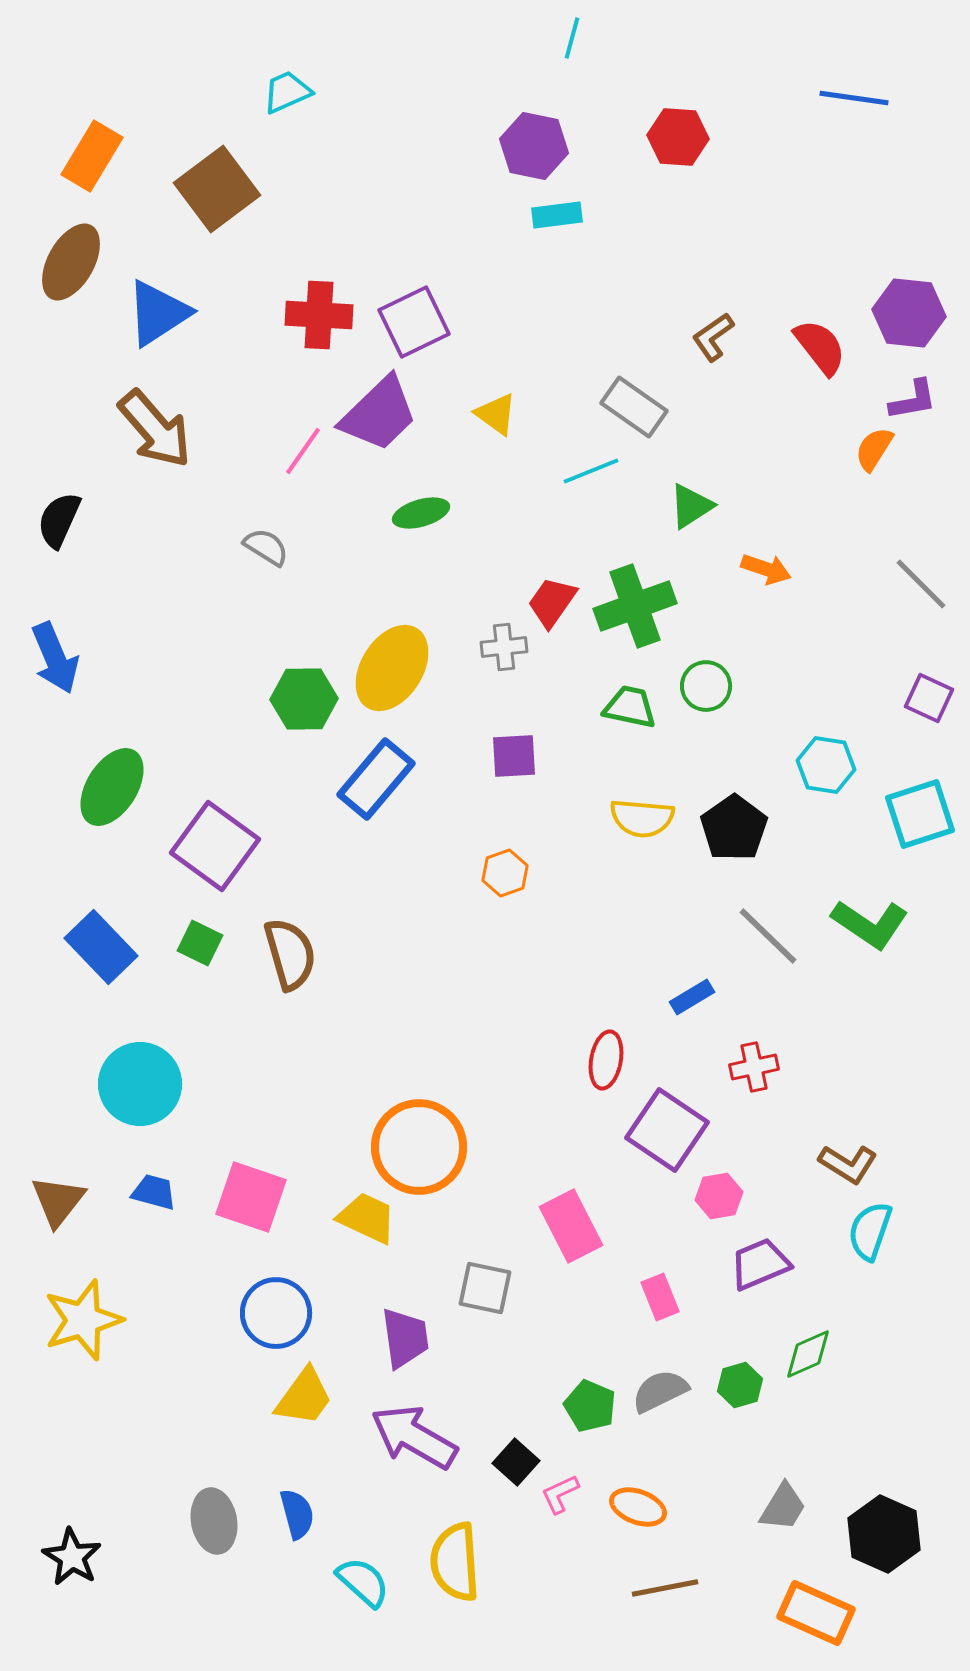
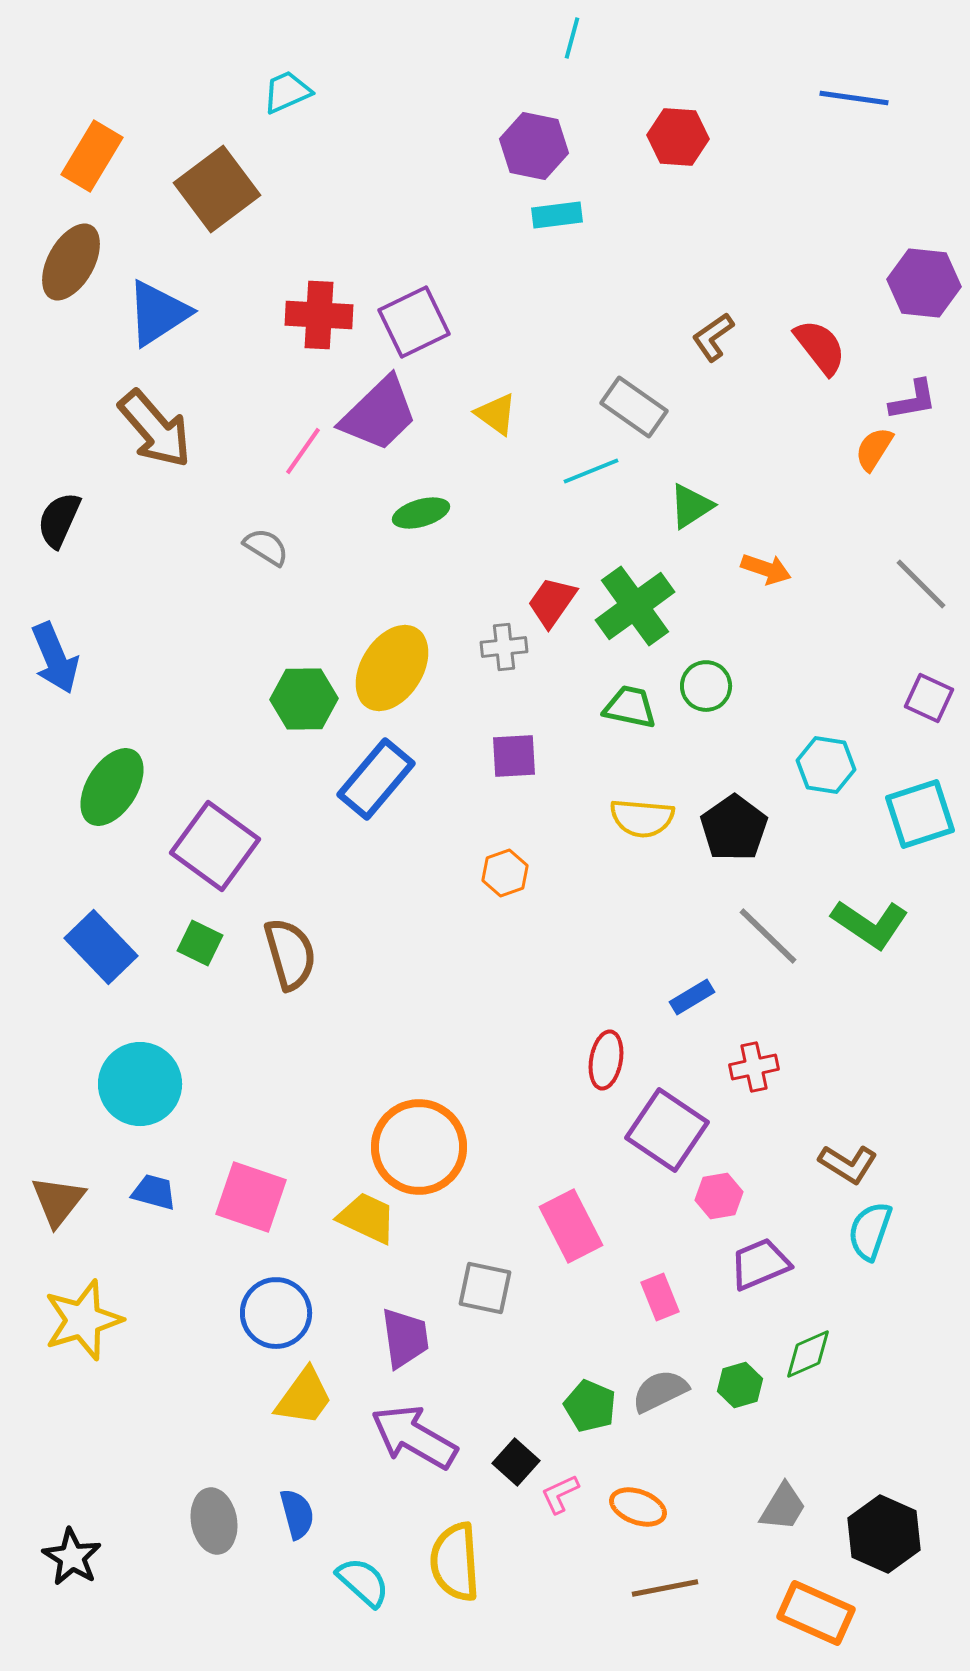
purple hexagon at (909, 313): moved 15 px right, 30 px up
green cross at (635, 606): rotated 16 degrees counterclockwise
